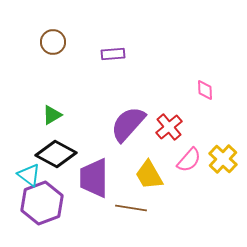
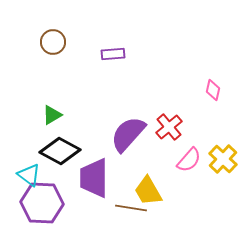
pink diamond: moved 8 px right; rotated 15 degrees clockwise
purple semicircle: moved 10 px down
black diamond: moved 4 px right, 3 px up
yellow trapezoid: moved 1 px left, 16 px down
purple hexagon: rotated 24 degrees clockwise
